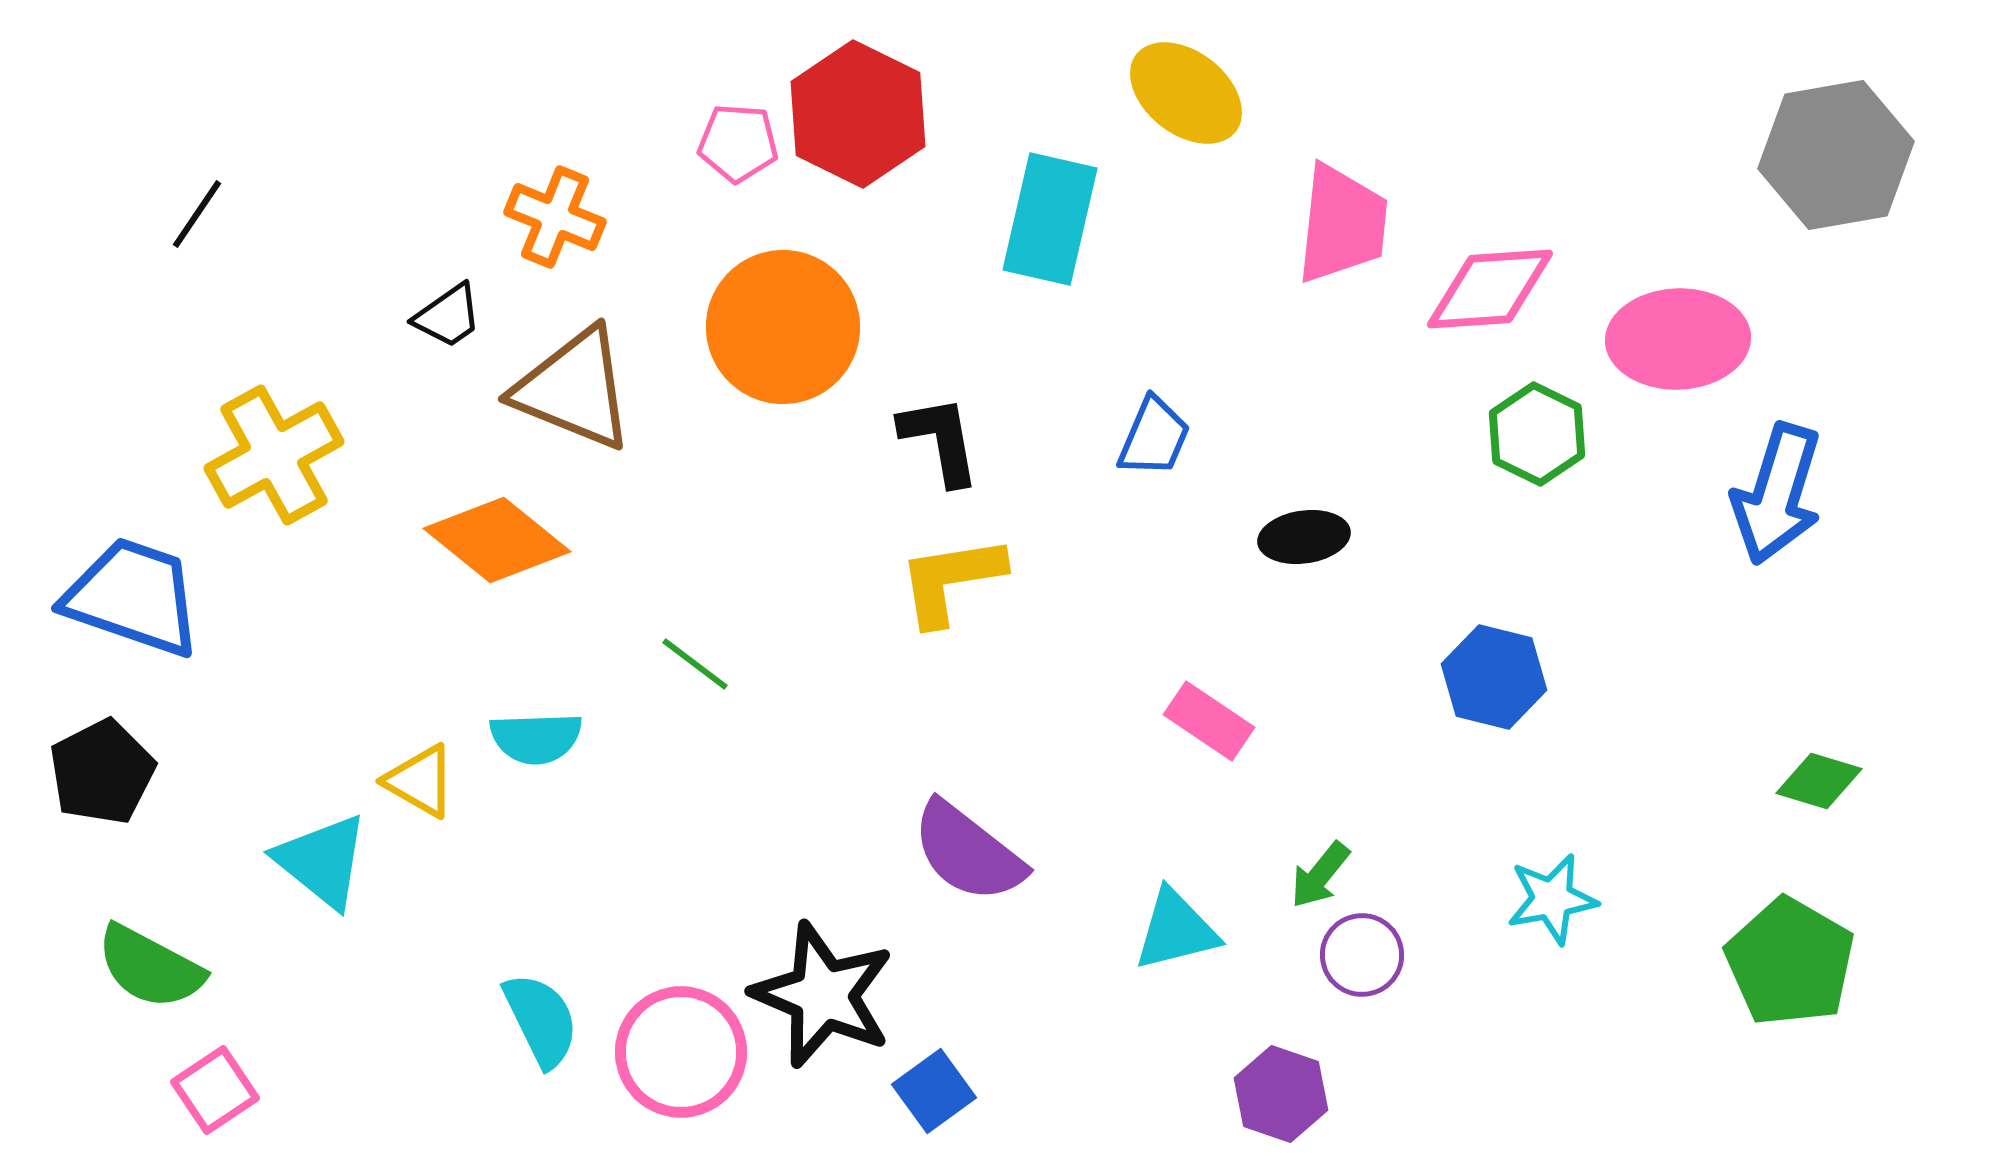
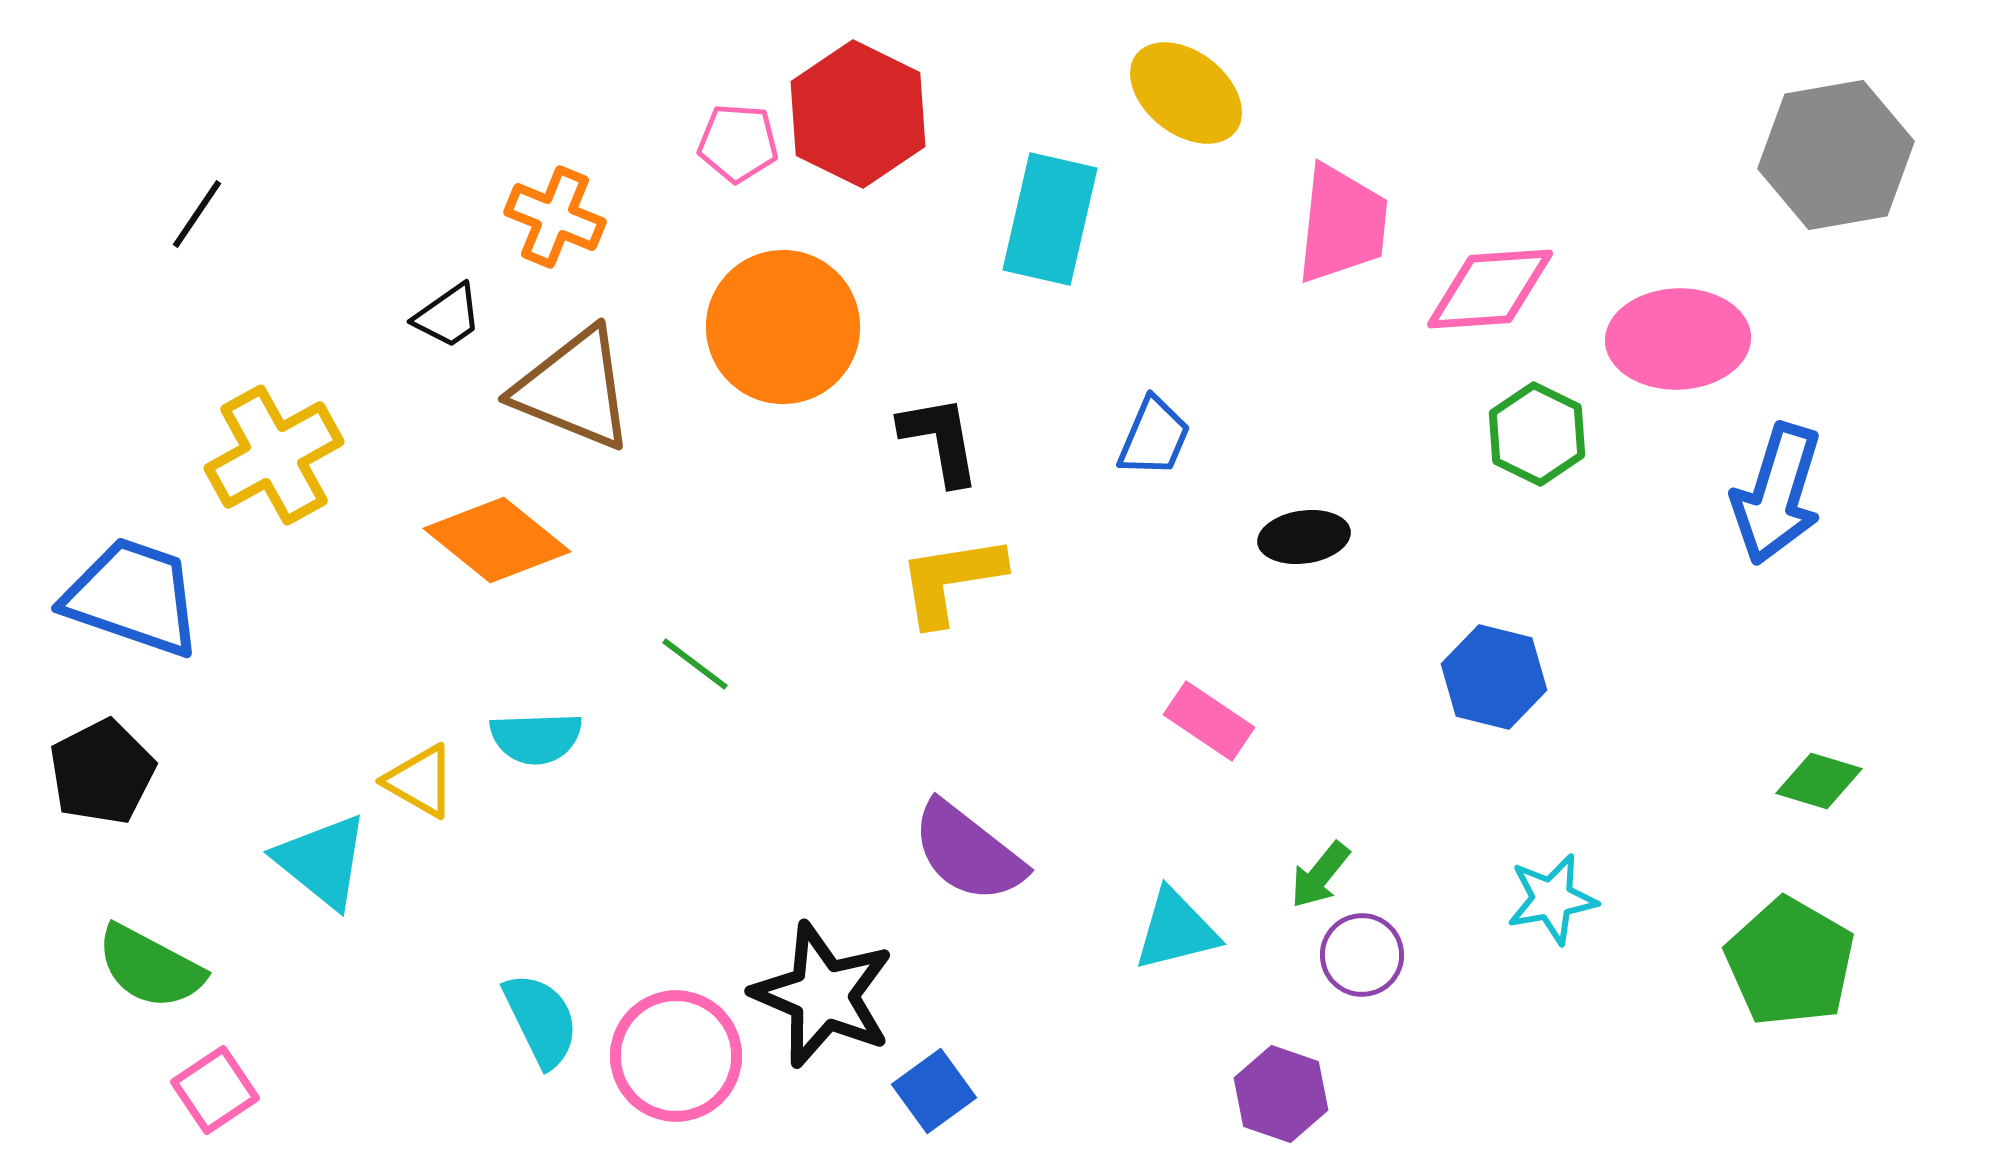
pink circle at (681, 1052): moved 5 px left, 4 px down
